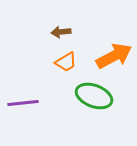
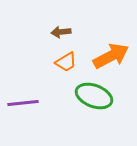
orange arrow: moved 3 px left
